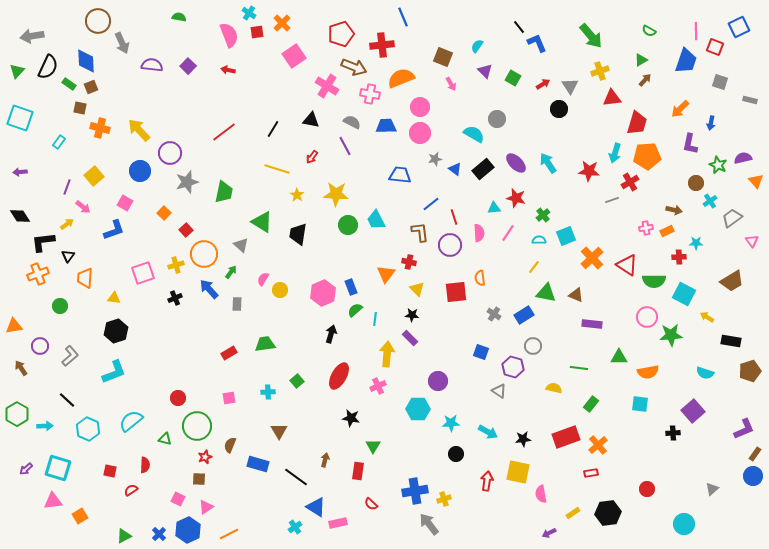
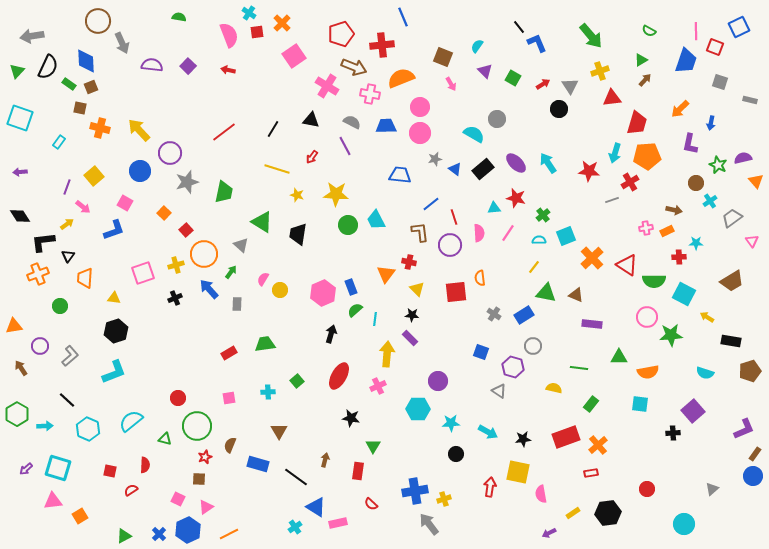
yellow star at (297, 195): rotated 16 degrees counterclockwise
red arrow at (487, 481): moved 3 px right, 6 px down
